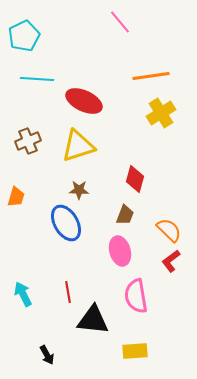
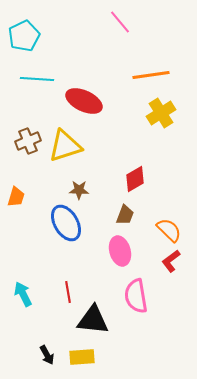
orange line: moved 1 px up
yellow triangle: moved 13 px left
red diamond: rotated 44 degrees clockwise
yellow rectangle: moved 53 px left, 6 px down
